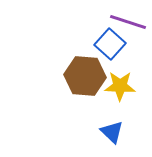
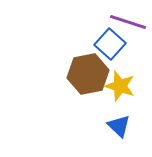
brown hexagon: moved 3 px right, 2 px up; rotated 15 degrees counterclockwise
yellow star: rotated 16 degrees clockwise
blue triangle: moved 7 px right, 6 px up
